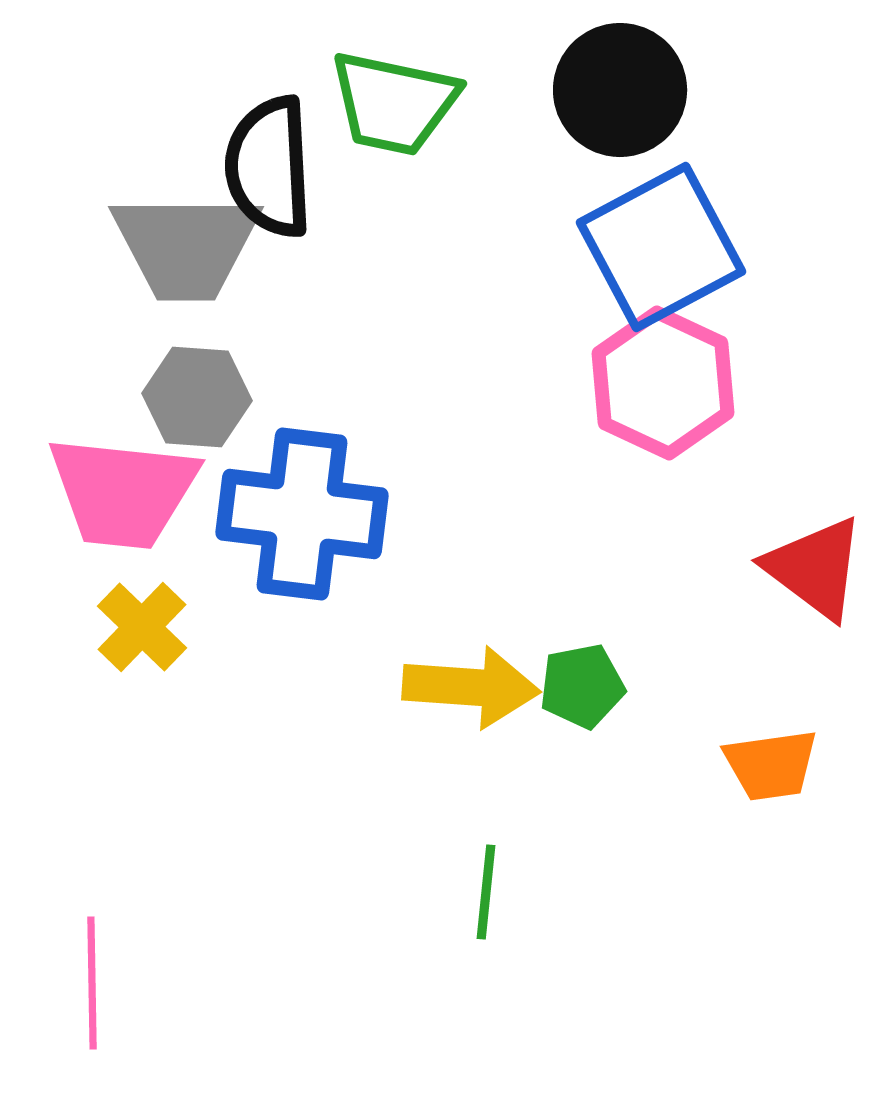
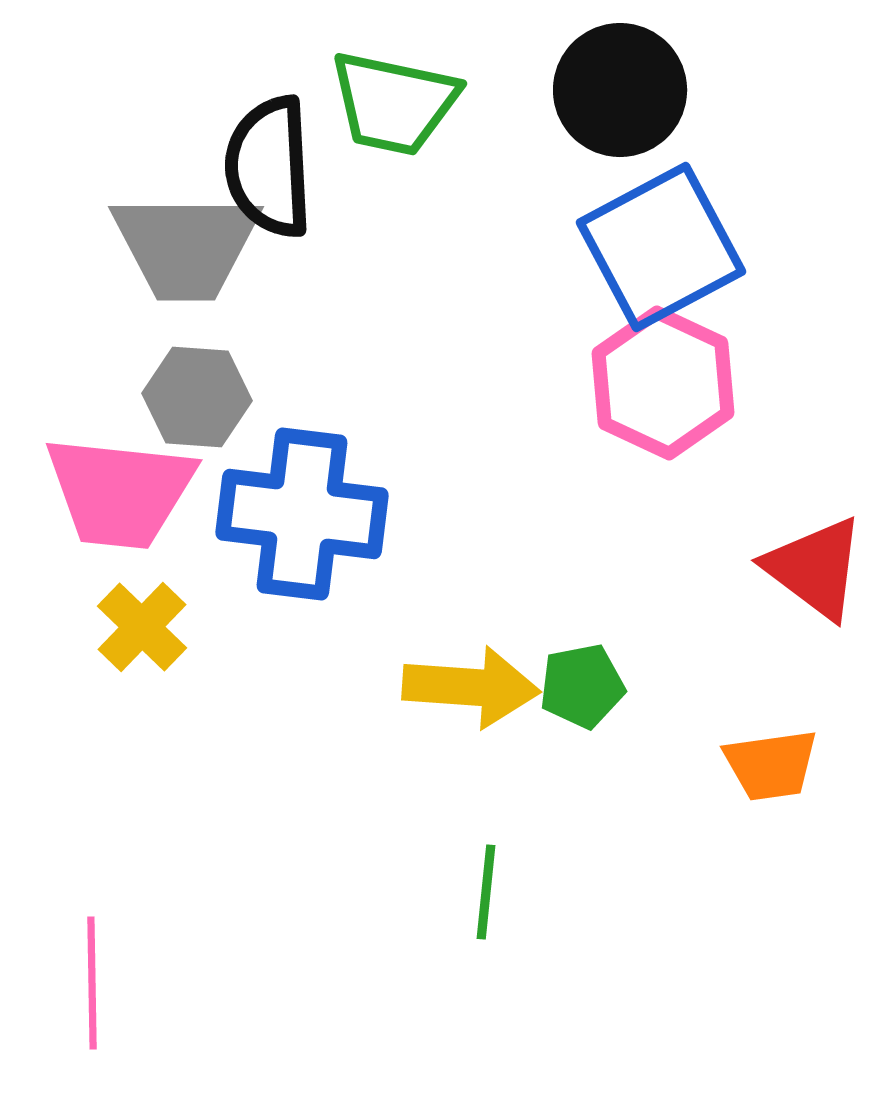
pink trapezoid: moved 3 px left
